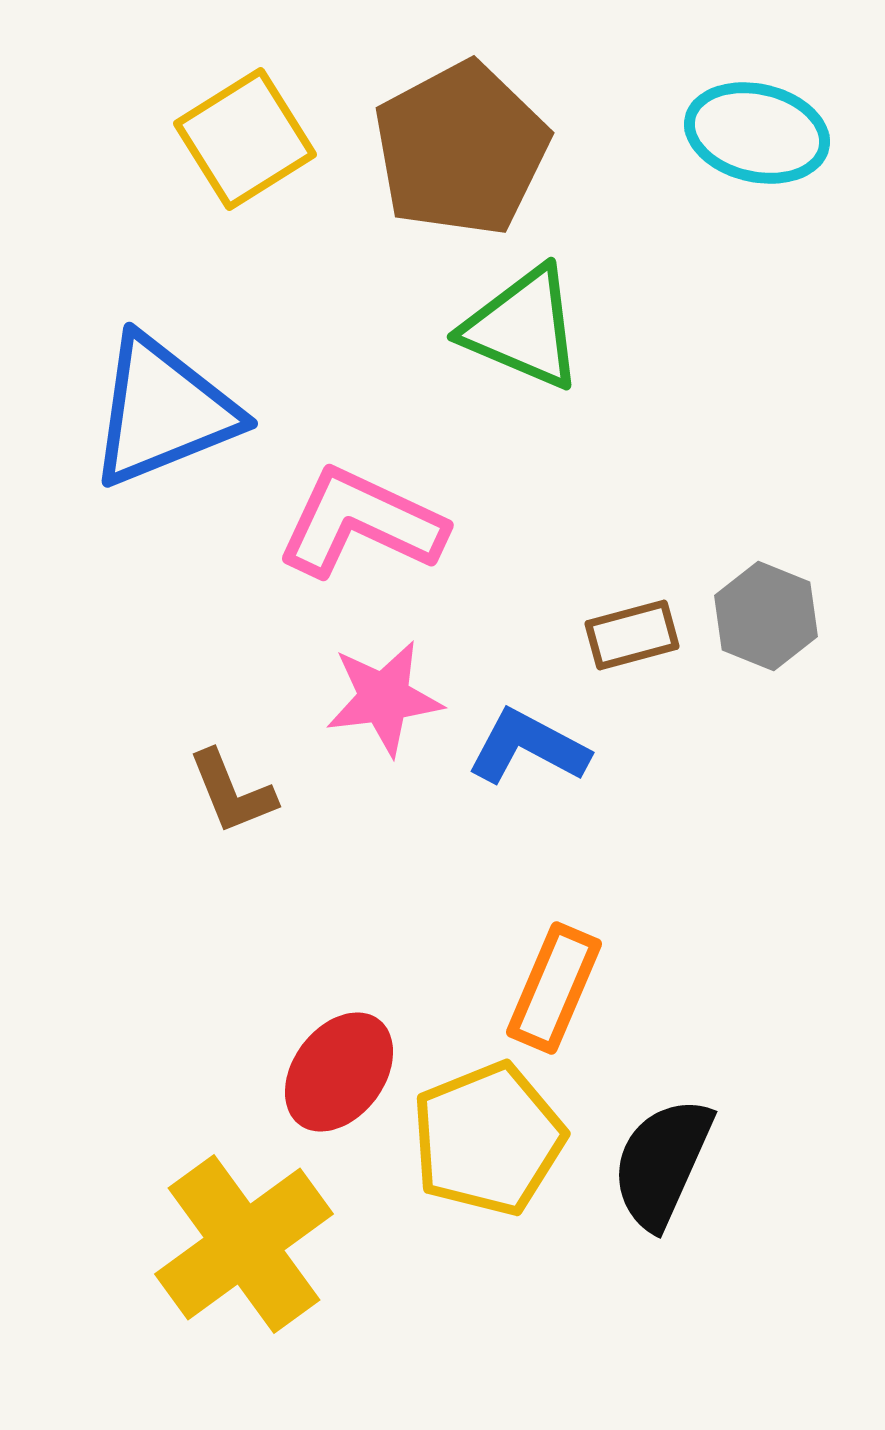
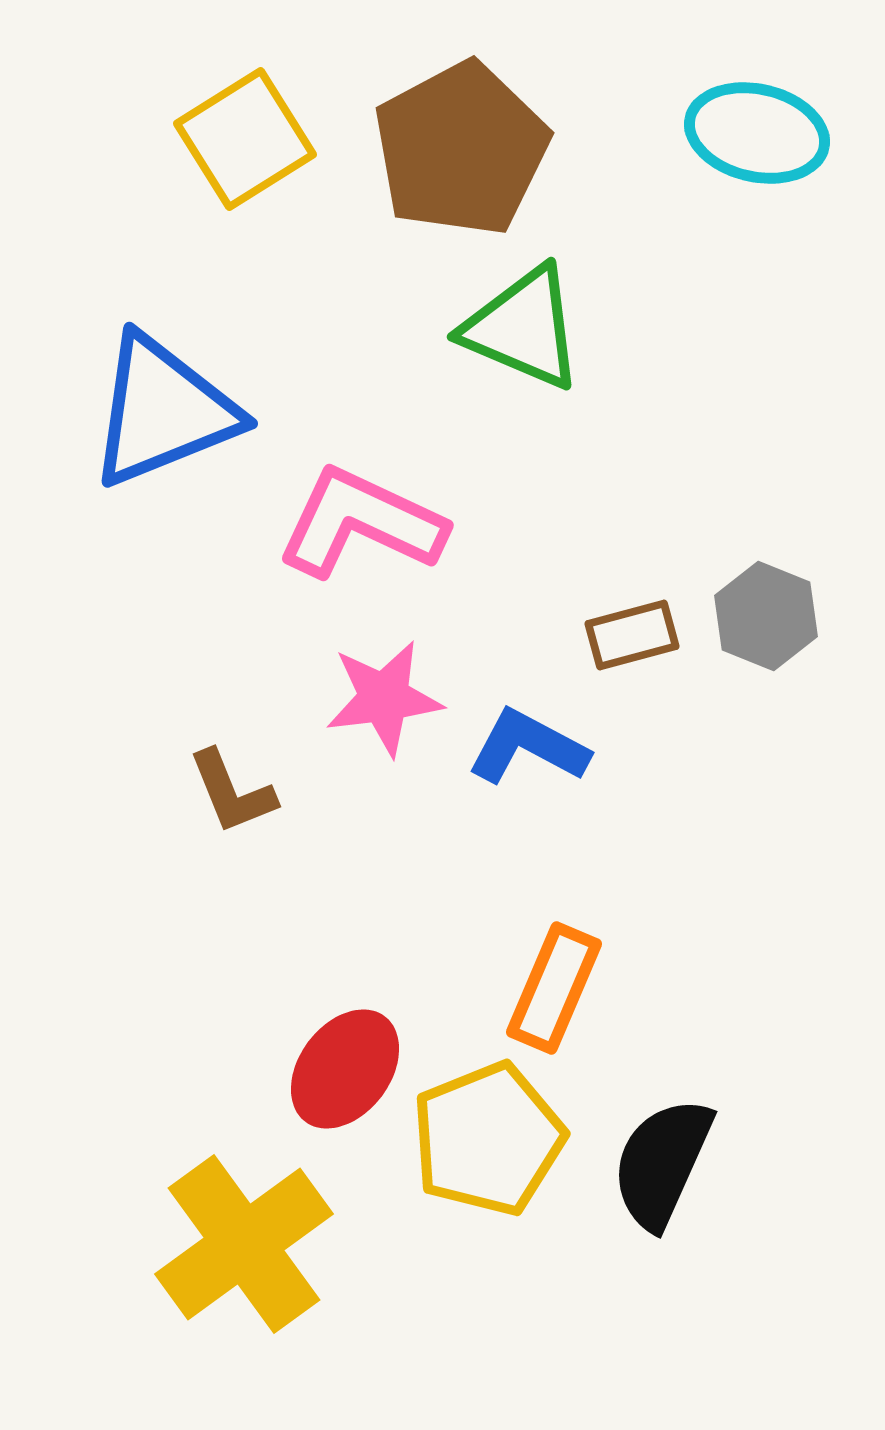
red ellipse: moved 6 px right, 3 px up
